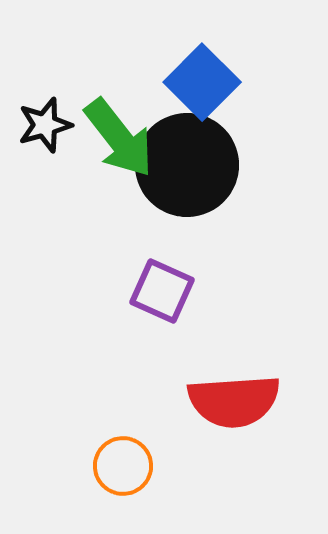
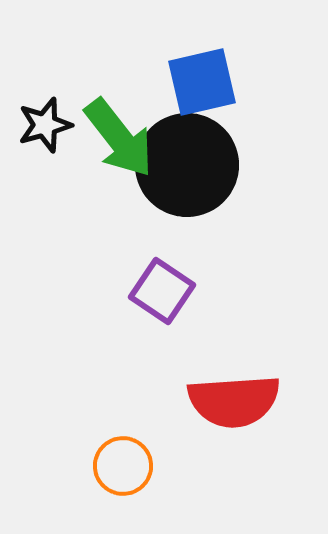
blue square: rotated 32 degrees clockwise
purple square: rotated 10 degrees clockwise
